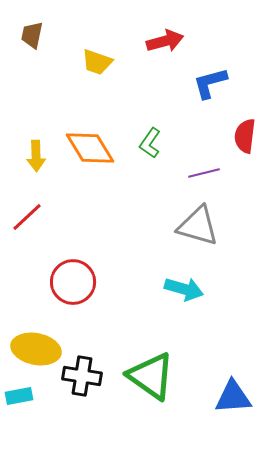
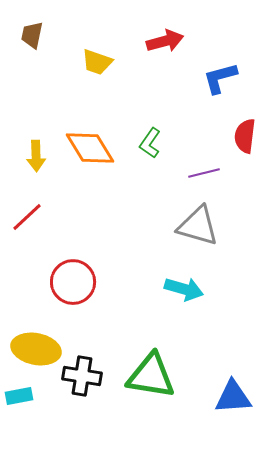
blue L-shape: moved 10 px right, 5 px up
green triangle: rotated 26 degrees counterclockwise
